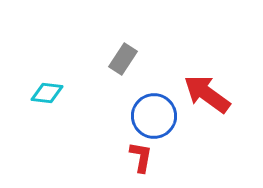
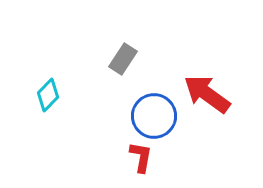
cyan diamond: moved 1 px right, 2 px down; rotated 52 degrees counterclockwise
